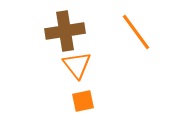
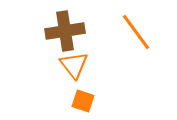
orange triangle: moved 3 px left
orange square: rotated 30 degrees clockwise
